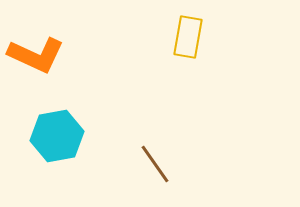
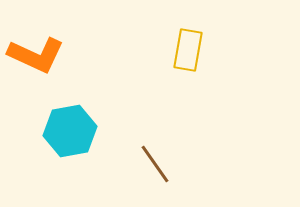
yellow rectangle: moved 13 px down
cyan hexagon: moved 13 px right, 5 px up
